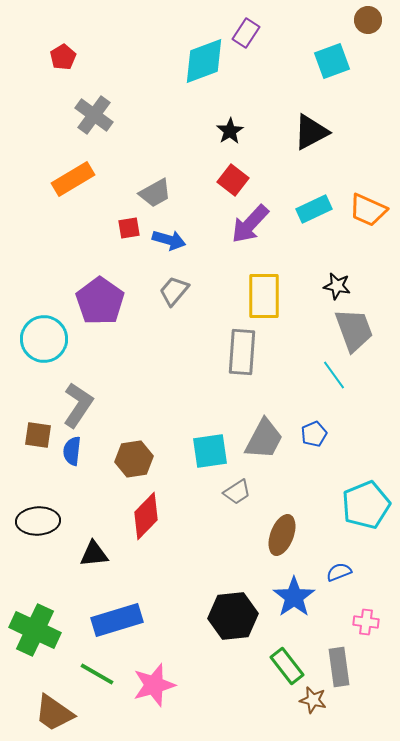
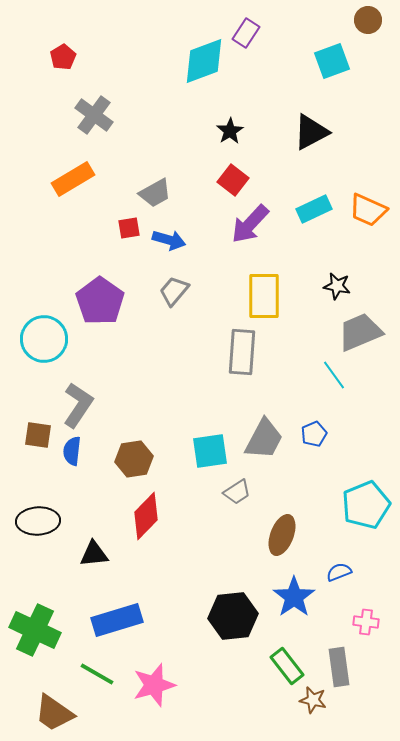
gray trapezoid at (354, 330): moved 6 px right, 2 px down; rotated 93 degrees counterclockwise
